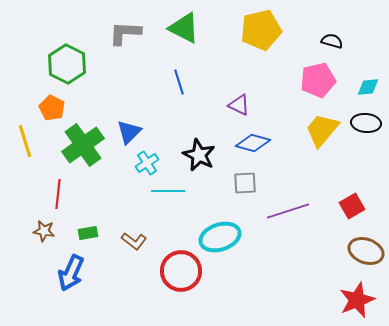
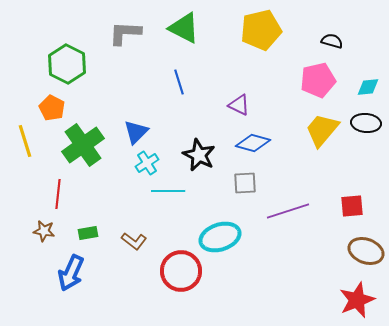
blue triangle: moved 7 px right
red square: rotated 25 degrees clockwise
